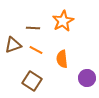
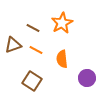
orange star: moved 1 px left, 2 px down
brown line: rotated 24 degrees clockwise
